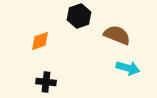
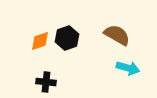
black hexagon: moved 12 px left, 22 px down
brown semicircle: rotated 8 degrees clockwise
